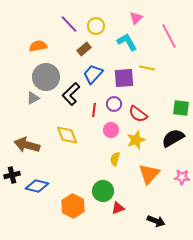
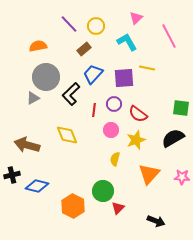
red triangle: rotated 24 degrees counterclockwise
